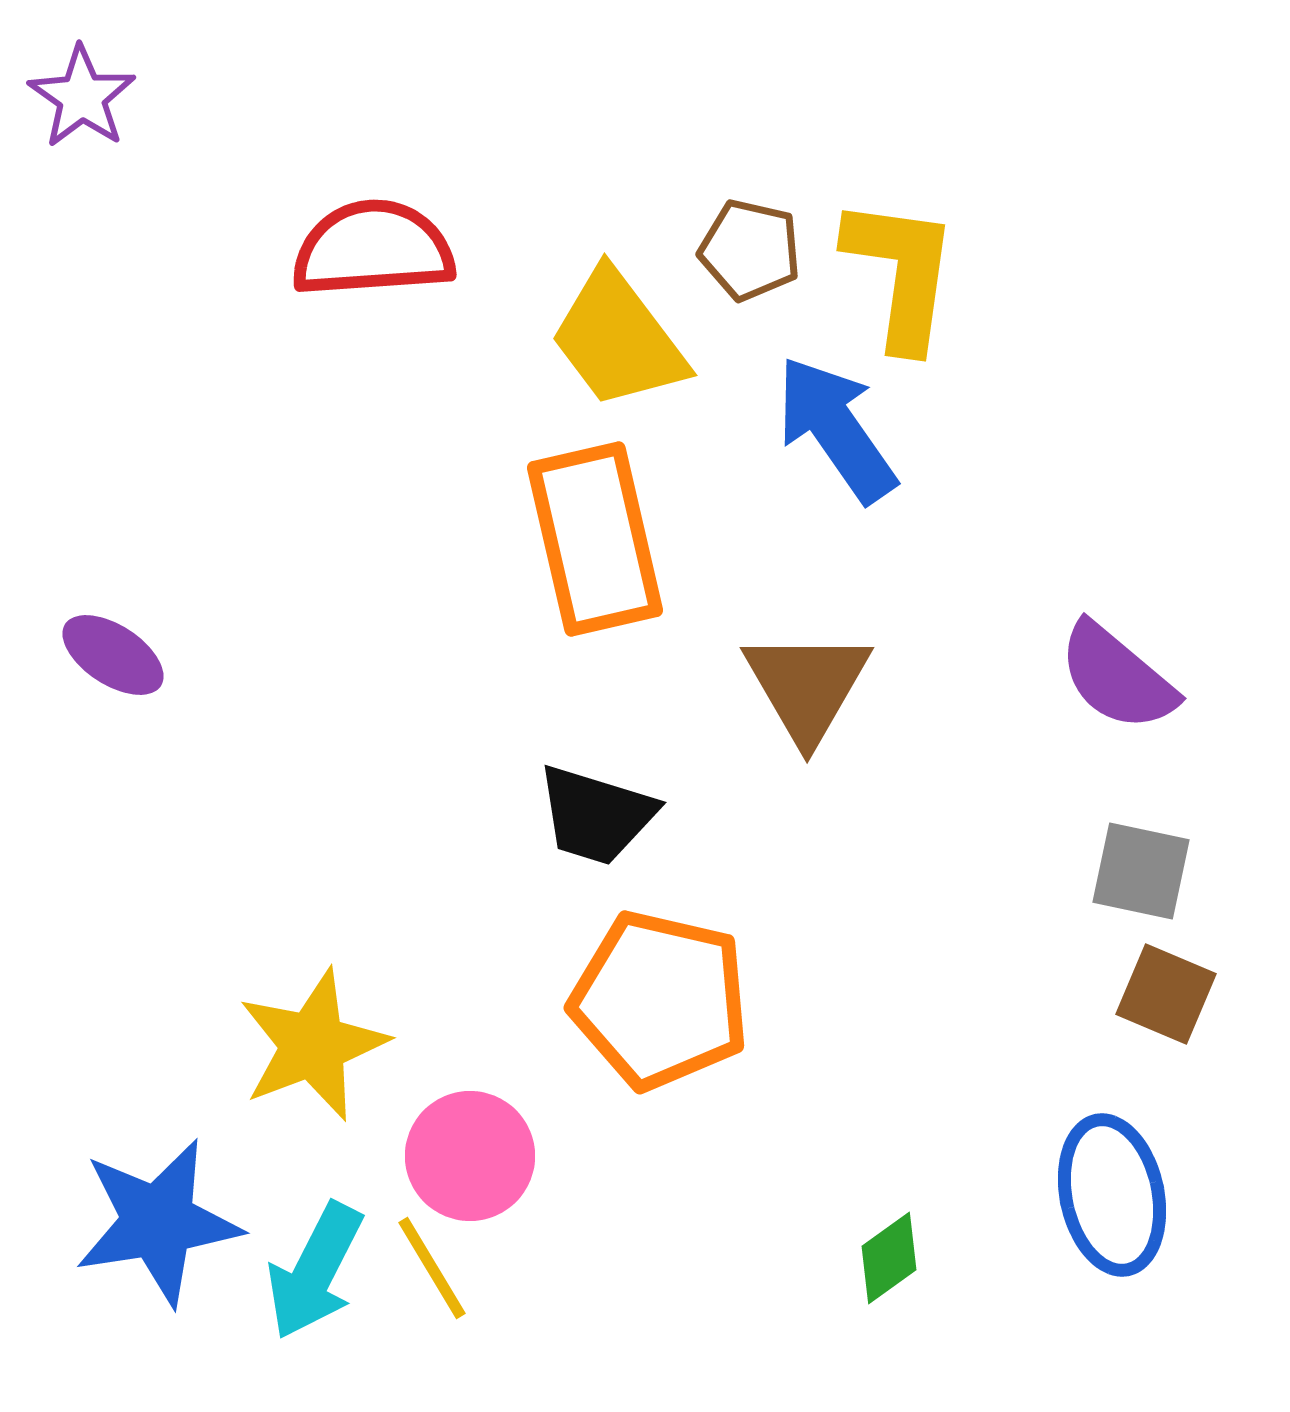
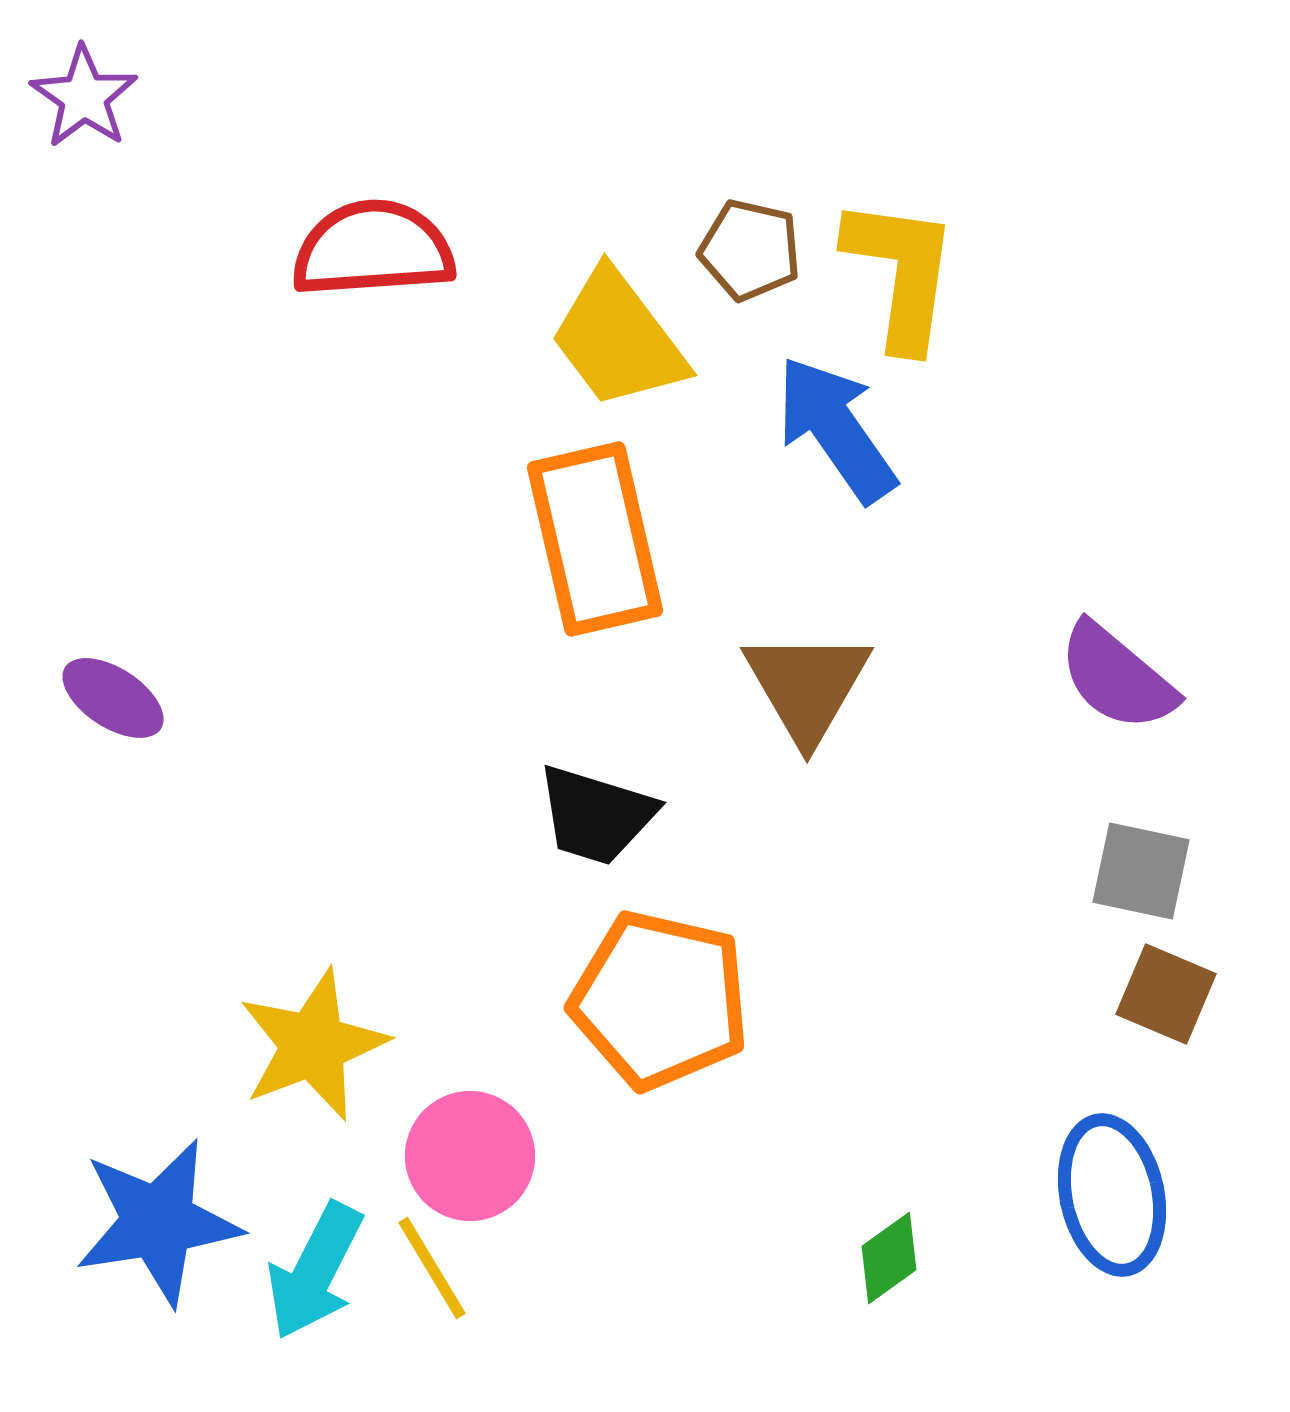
purple star: moved 2 px right
purple ellipse: moved 43 px down
